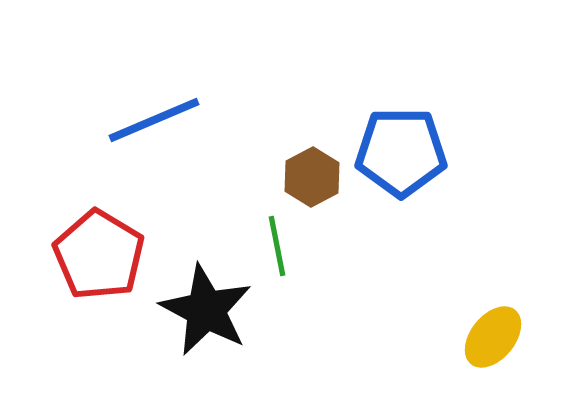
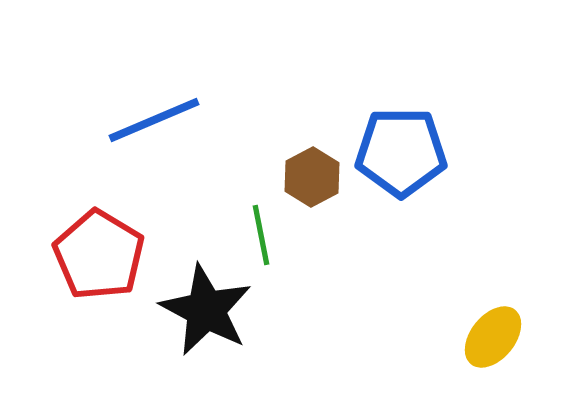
green line: moved 16 px left, 11 px up
